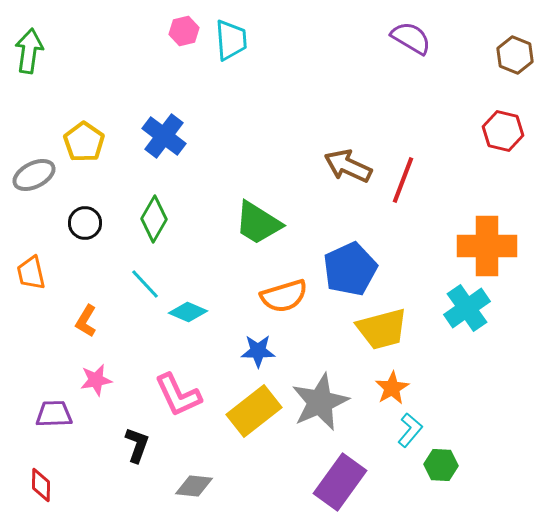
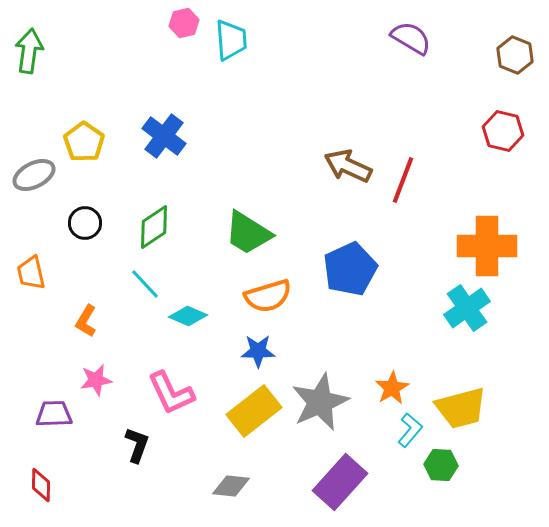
pink hexagon: moved 8 px up
green diamond: moved 8 px down; rotated 27 degrees clockwise
green trapezoid: moved 10 px left, 10 px down
orange semicircle: moved 16 px left
cyan diamond: moved 4 px down
yellow trapezoid: moved 79 px right, 79 px down
pink L-shape: moved 7 px left, 2 px up
purple rectangle: rotated 6 degrees clockwise
gray diamond: moved 37 px right
